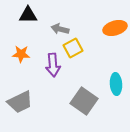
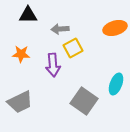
gray arrow: rotated 18 degrees counterclockwise
cyan ellipse: rotated 25 degrees clockwise
